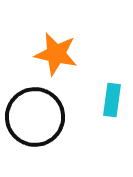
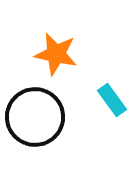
cyan rectangle: rotated 44 degrees counterclockwise
